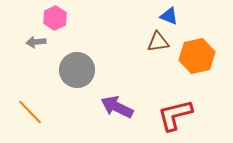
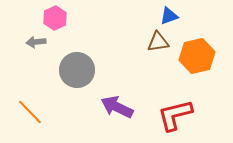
blue triangle: rotated 42 degrees counterclockwise
